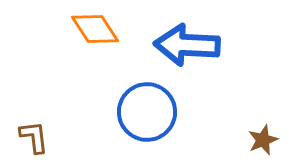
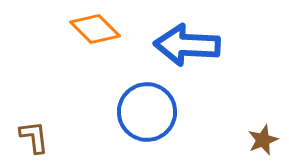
orange diamond: rotated 12 degrees counterclockwise
